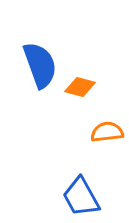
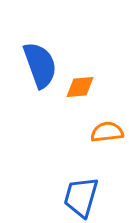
orange diamond: rotated 20 degrees counterclockwise
blue trapezoid: rotated 45 degrees clockwise
